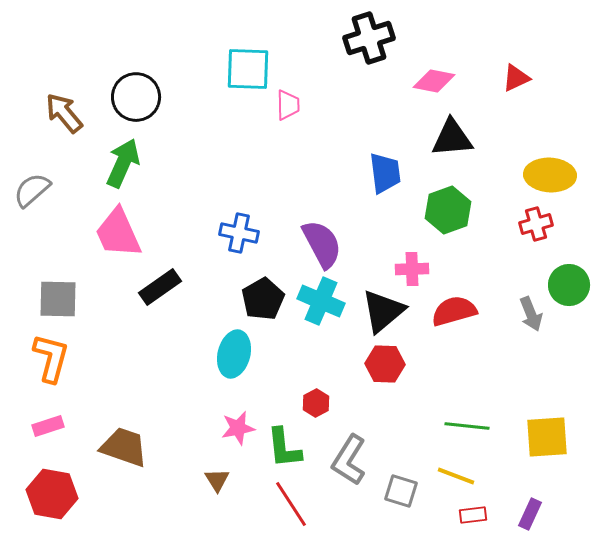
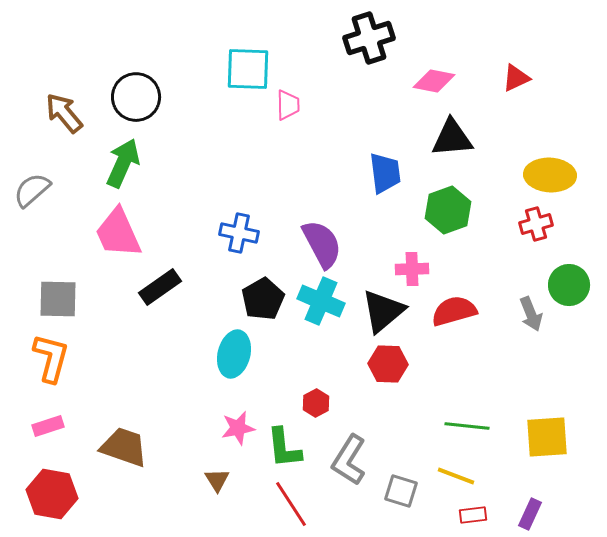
red hexagon at (385, 364): moved 3 px right
